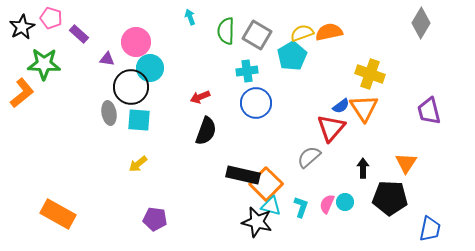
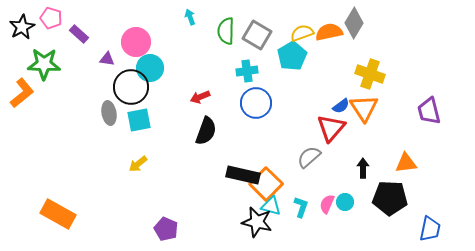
gray diamond at (421, 23): moved 67 px left
cyan square at (139, 120): rotated 15 degrees counterclockwise
orange triangle at (406, 163): rotated 50 degrees clockwise
purple pentagon at (155, 219): moved 11 px right, 10 px down; rotated 15 degrees clockwise
